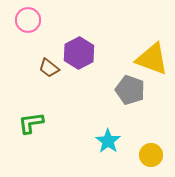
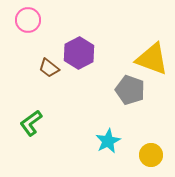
green L-shape: rotated 28 degrees counterclockwise
cyan star: rotated 10 degrees clockwise
